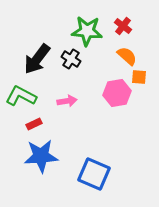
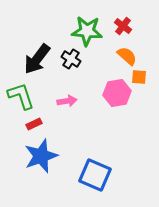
green L-shape: rotated 44 degrees clockwise
blue star: rotated 16 degrees counterclockwise
blue square: moved 1 px right, 1 px down
